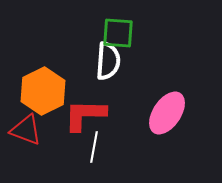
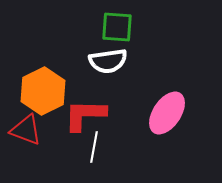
green square: moved 1 px left, 6 px up
white semicircle: rotated 78 degrees clockwise
